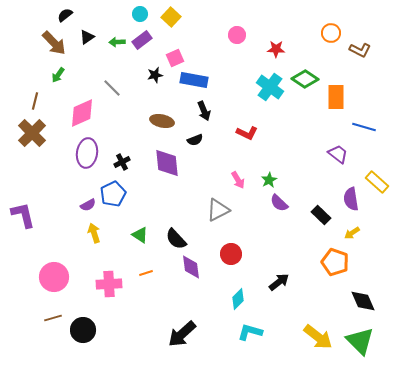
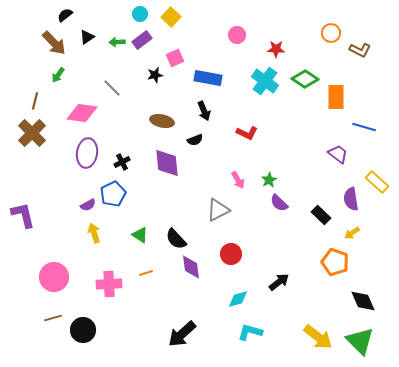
blue rectangle at (194, 80): moved 14 px right, 2 px up
cyan cross at (270, 87): moved 5 px left, 6 px up
pink diamond at (82, 113): rotated 32 degrees clockwise
cyan diamond at (238, 299): rotated 30 degrees clockwise
